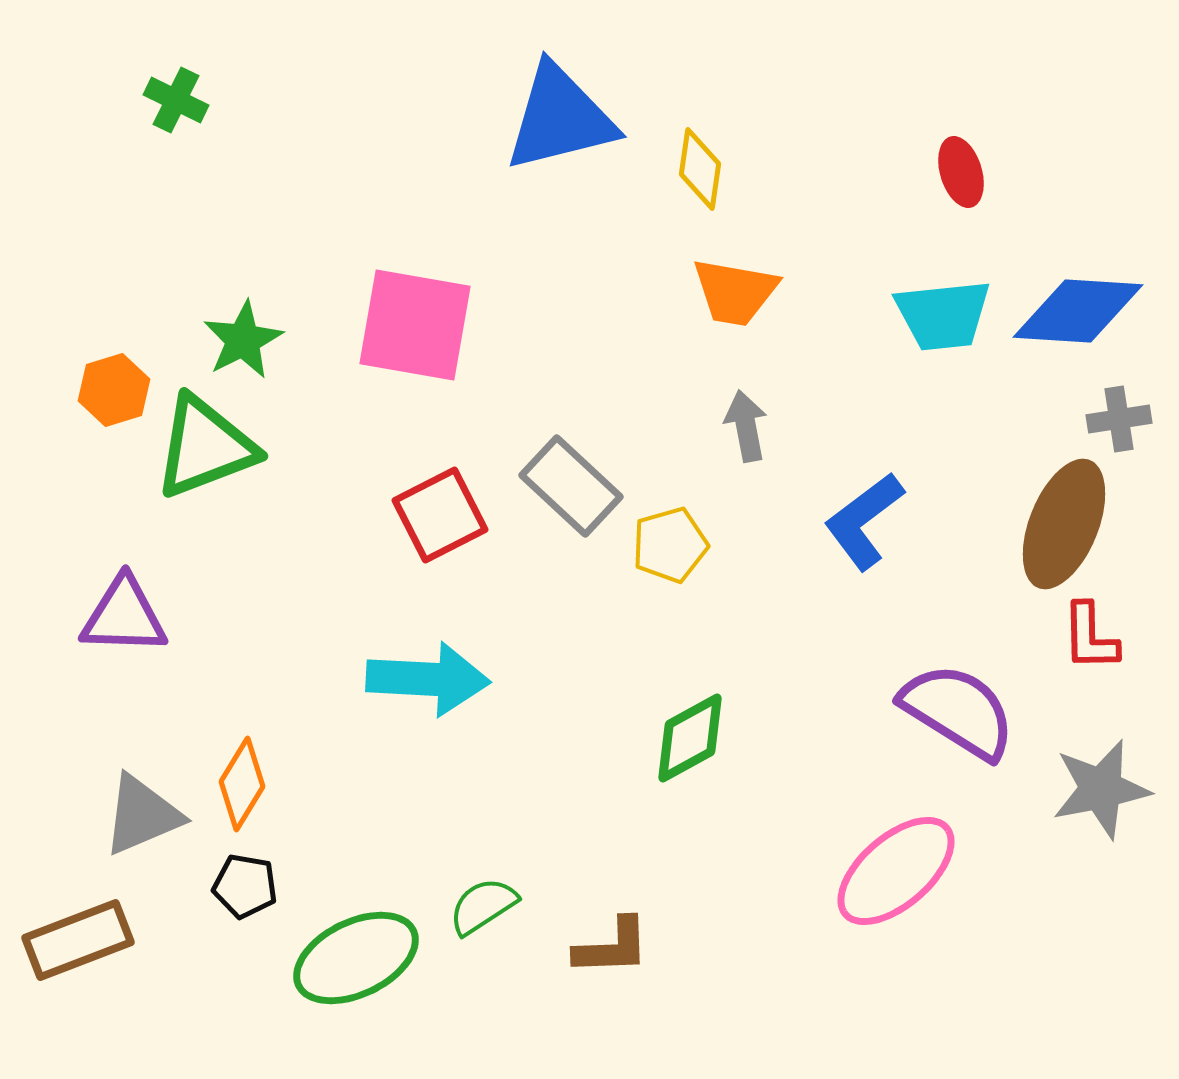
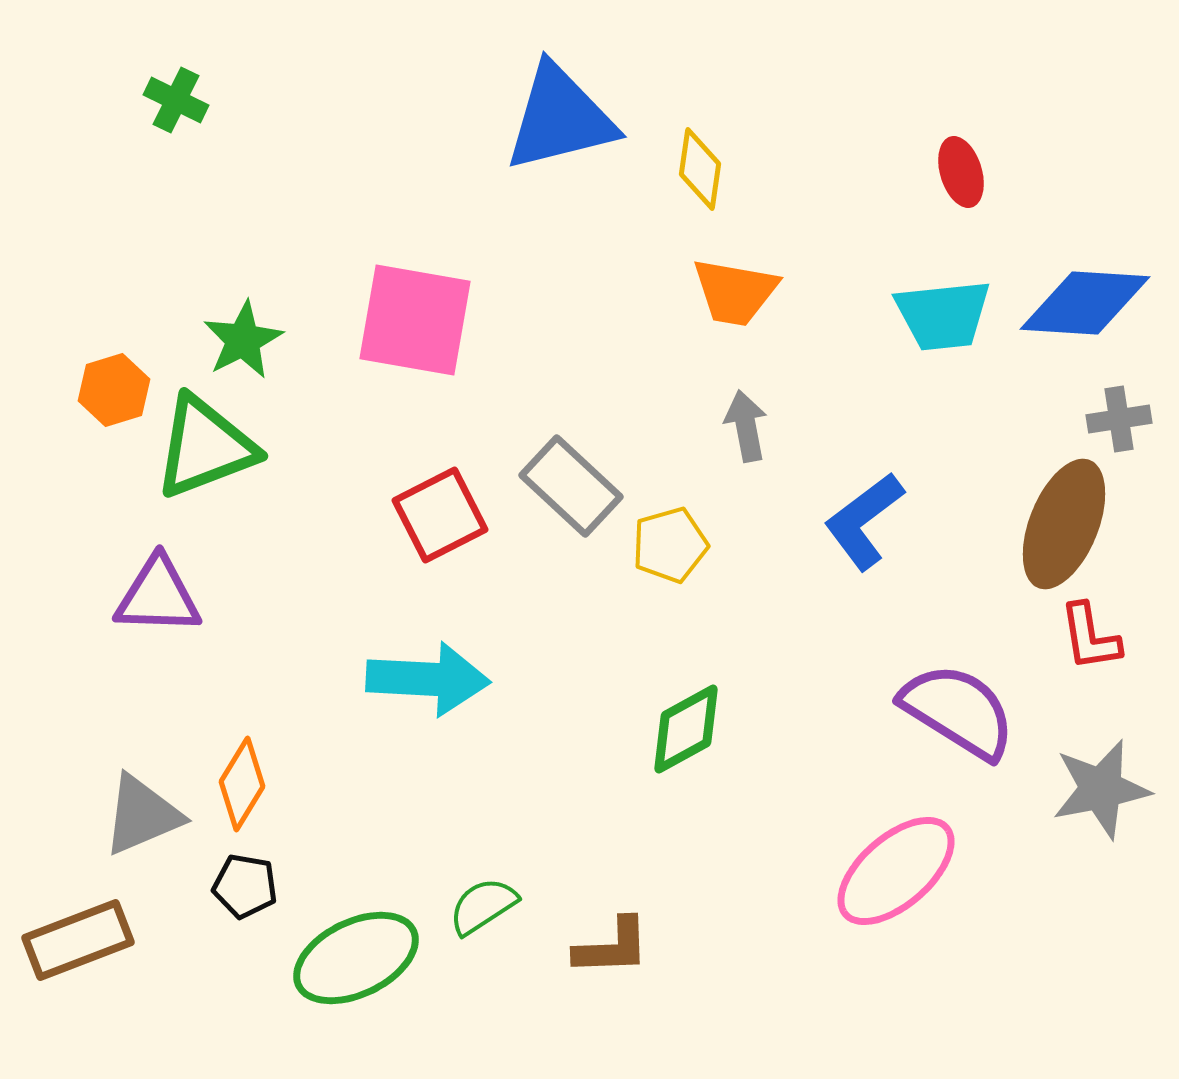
blue diamond: moved 7 px right, 8 px up
pink square: moved 5 px up
purple triangle: moved 34 px right, 20 px up
red L-shape: rotated 8 degrees counterclockwise
green diamond: moved 4 px left, 9 px up
